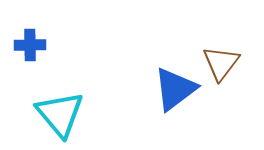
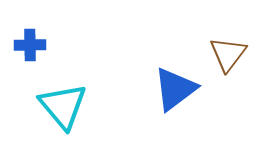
brown triangle: moved 7 px right, 9 px up
cyan triangle: moved 3 px right, 8 px up
